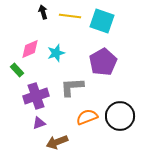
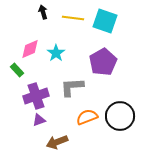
yellow line: moved 3 px right, 2 px down
cyan square: moved 3 px right
cyan star: rotated 18 degrees counterclockwise
purple triangle: moved 3 px up
